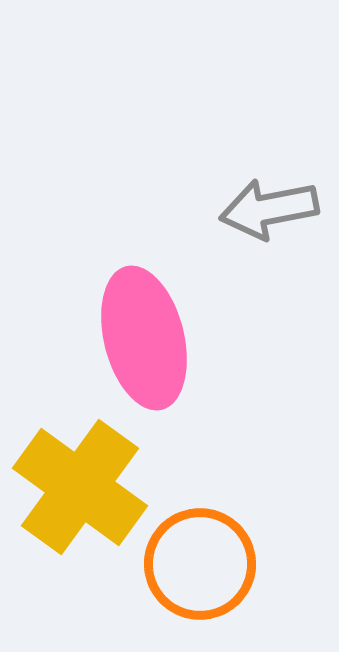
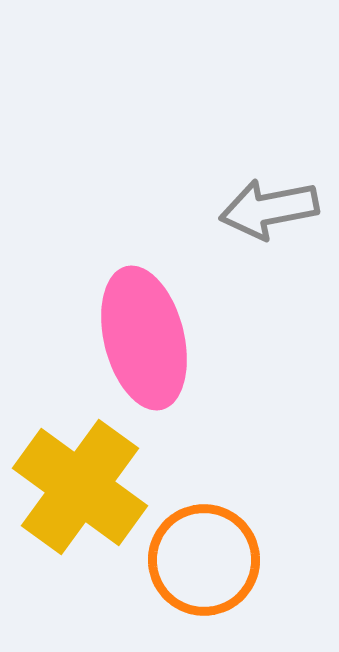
orange circle: moved 4 px right, 4 px up
